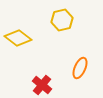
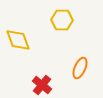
yellow hexagon: rotated 15 degrees clockwise
yellow diamond: moved 2 px down; rotated 32 degrees clockwise
